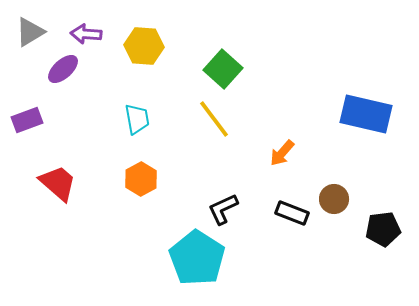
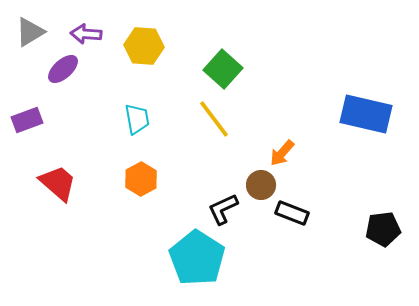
brown circle: moved 73 px left, 14 px up
